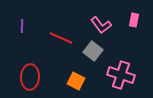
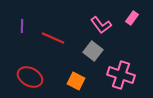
pink rectangle: moved 2 px left, 2 px up; rotated 24 degrees clockwise
red line: moved 8 px left
red ellipse: rotated 65 degrees counterclockwise
